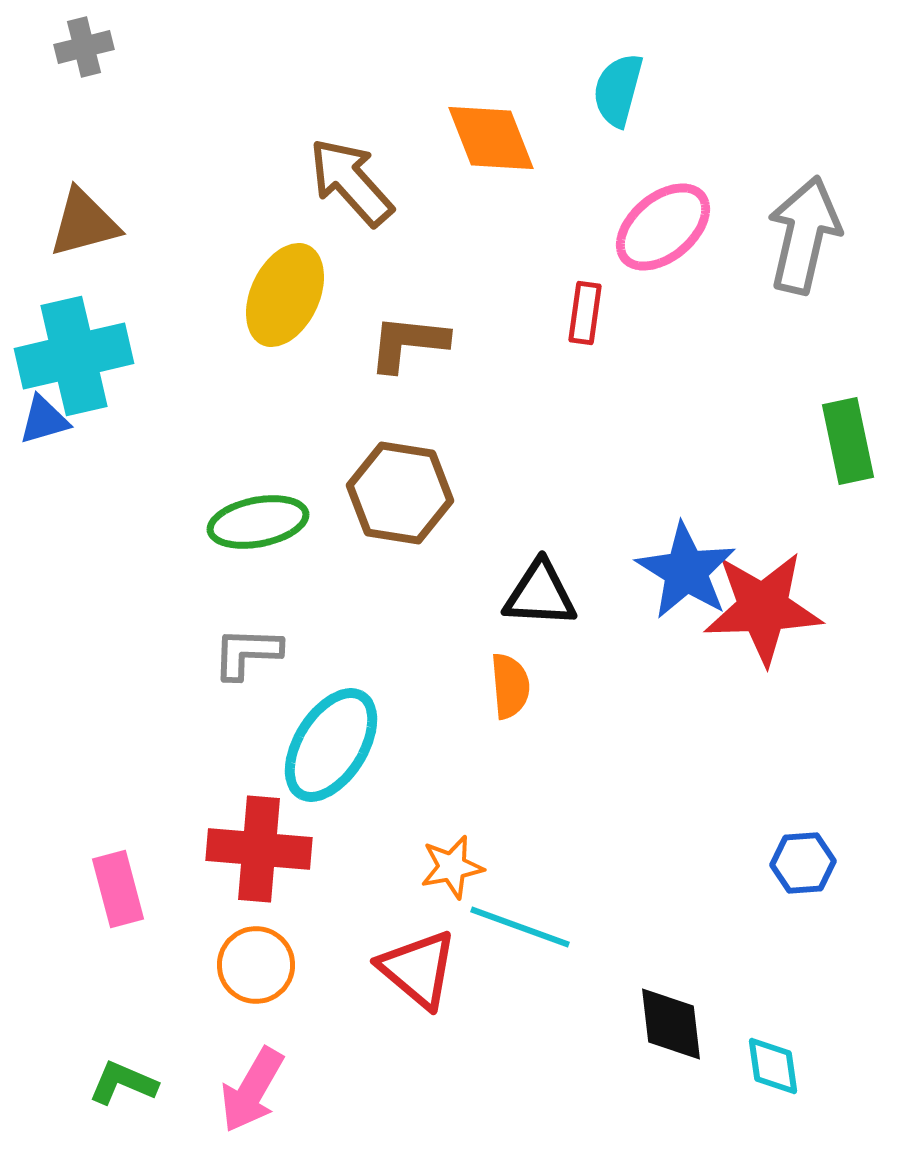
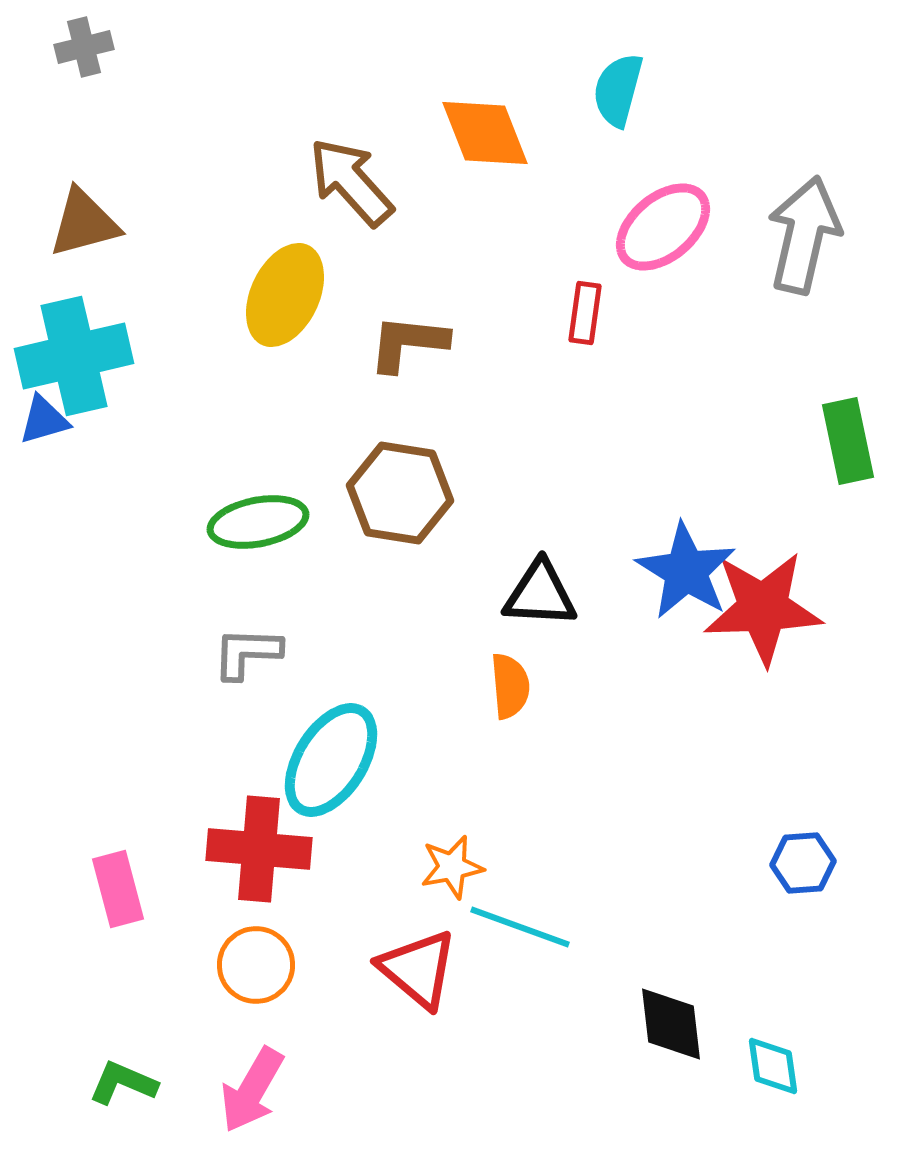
orange diamond: moved 6 px left, 5 px up
cyan ellipse: moved 15 px down
